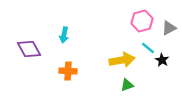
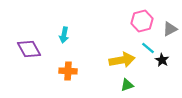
gray triangle: moved 1 px right, 1 px down
